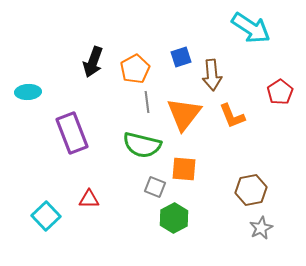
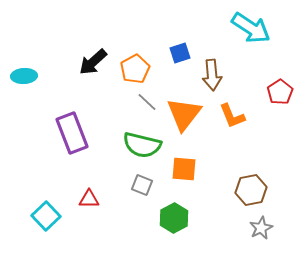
blue square: moved 1 px left, 4 px up
black arrow: rotated 28 degrees clockwise
cyan ellipse: moved 4 px left, 16 px up
gray line: rotated 40 degrees counterclockwise
gray square: moved 13 px left, 2 px up
